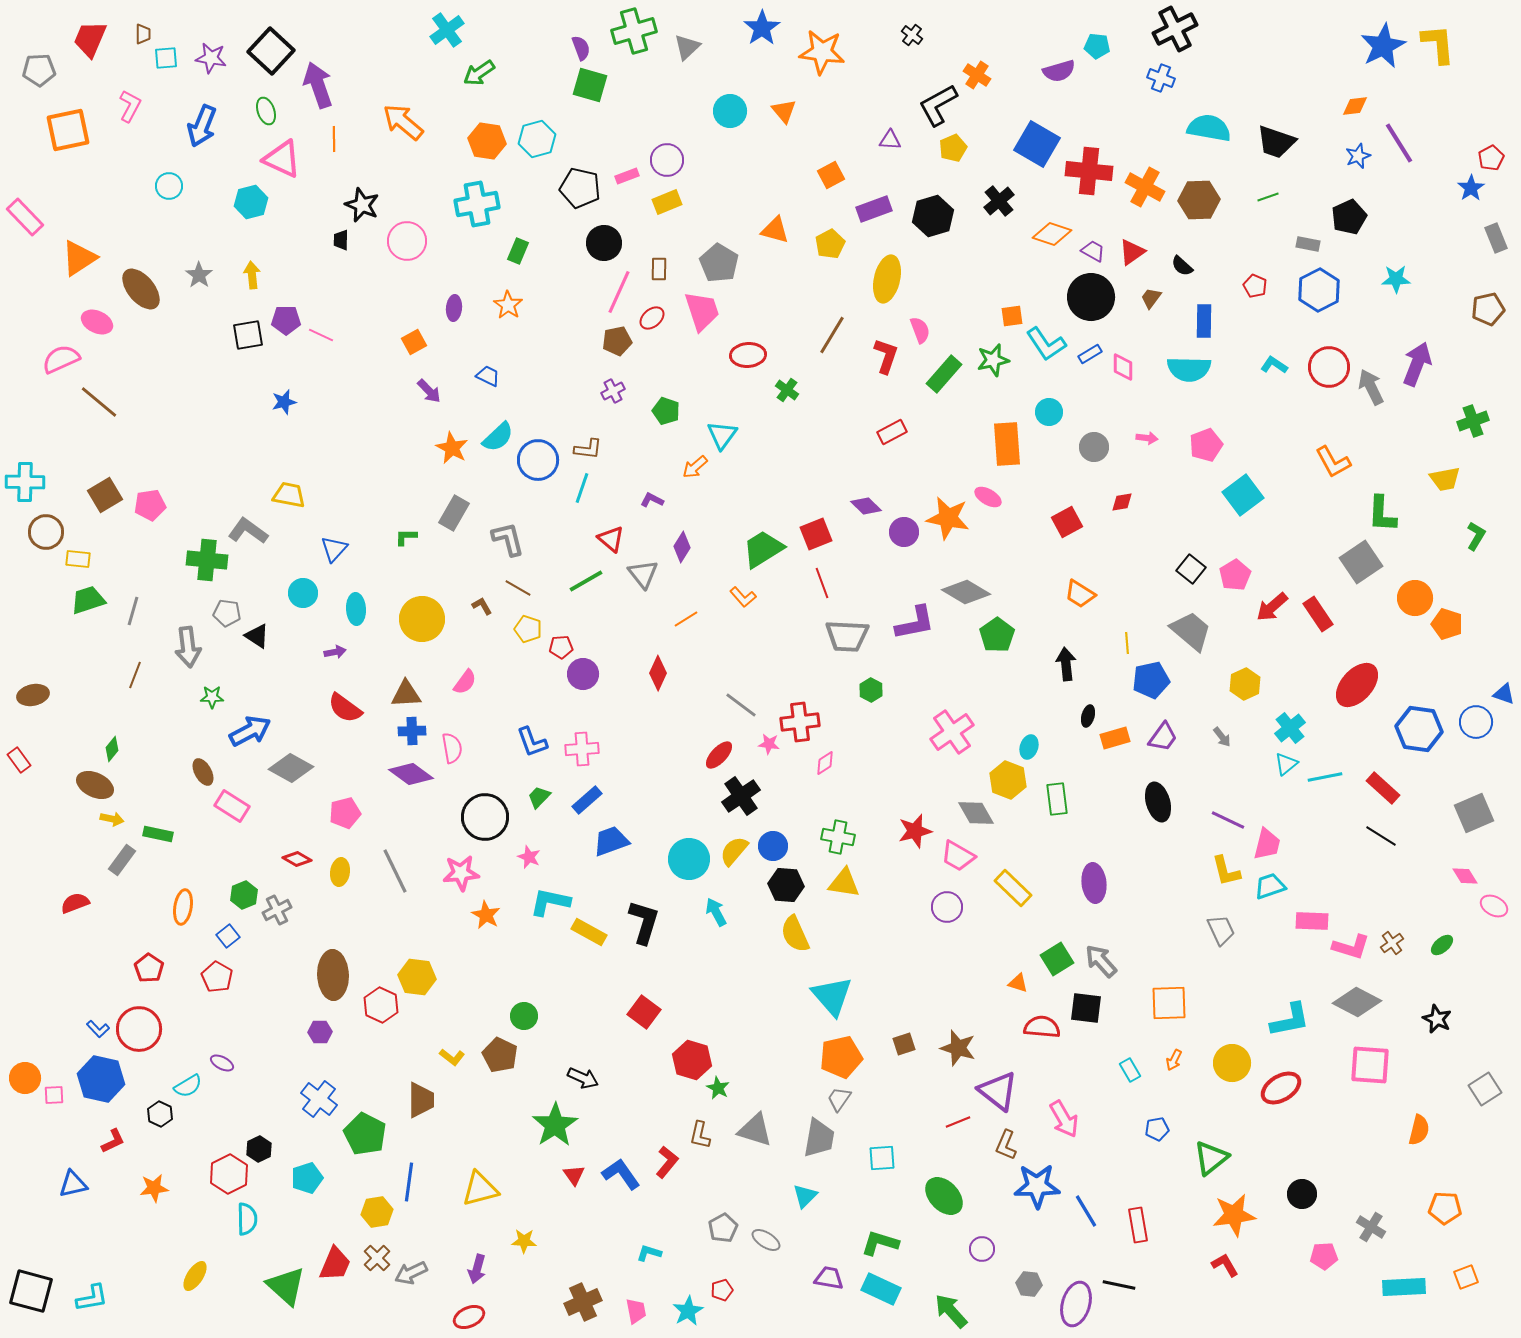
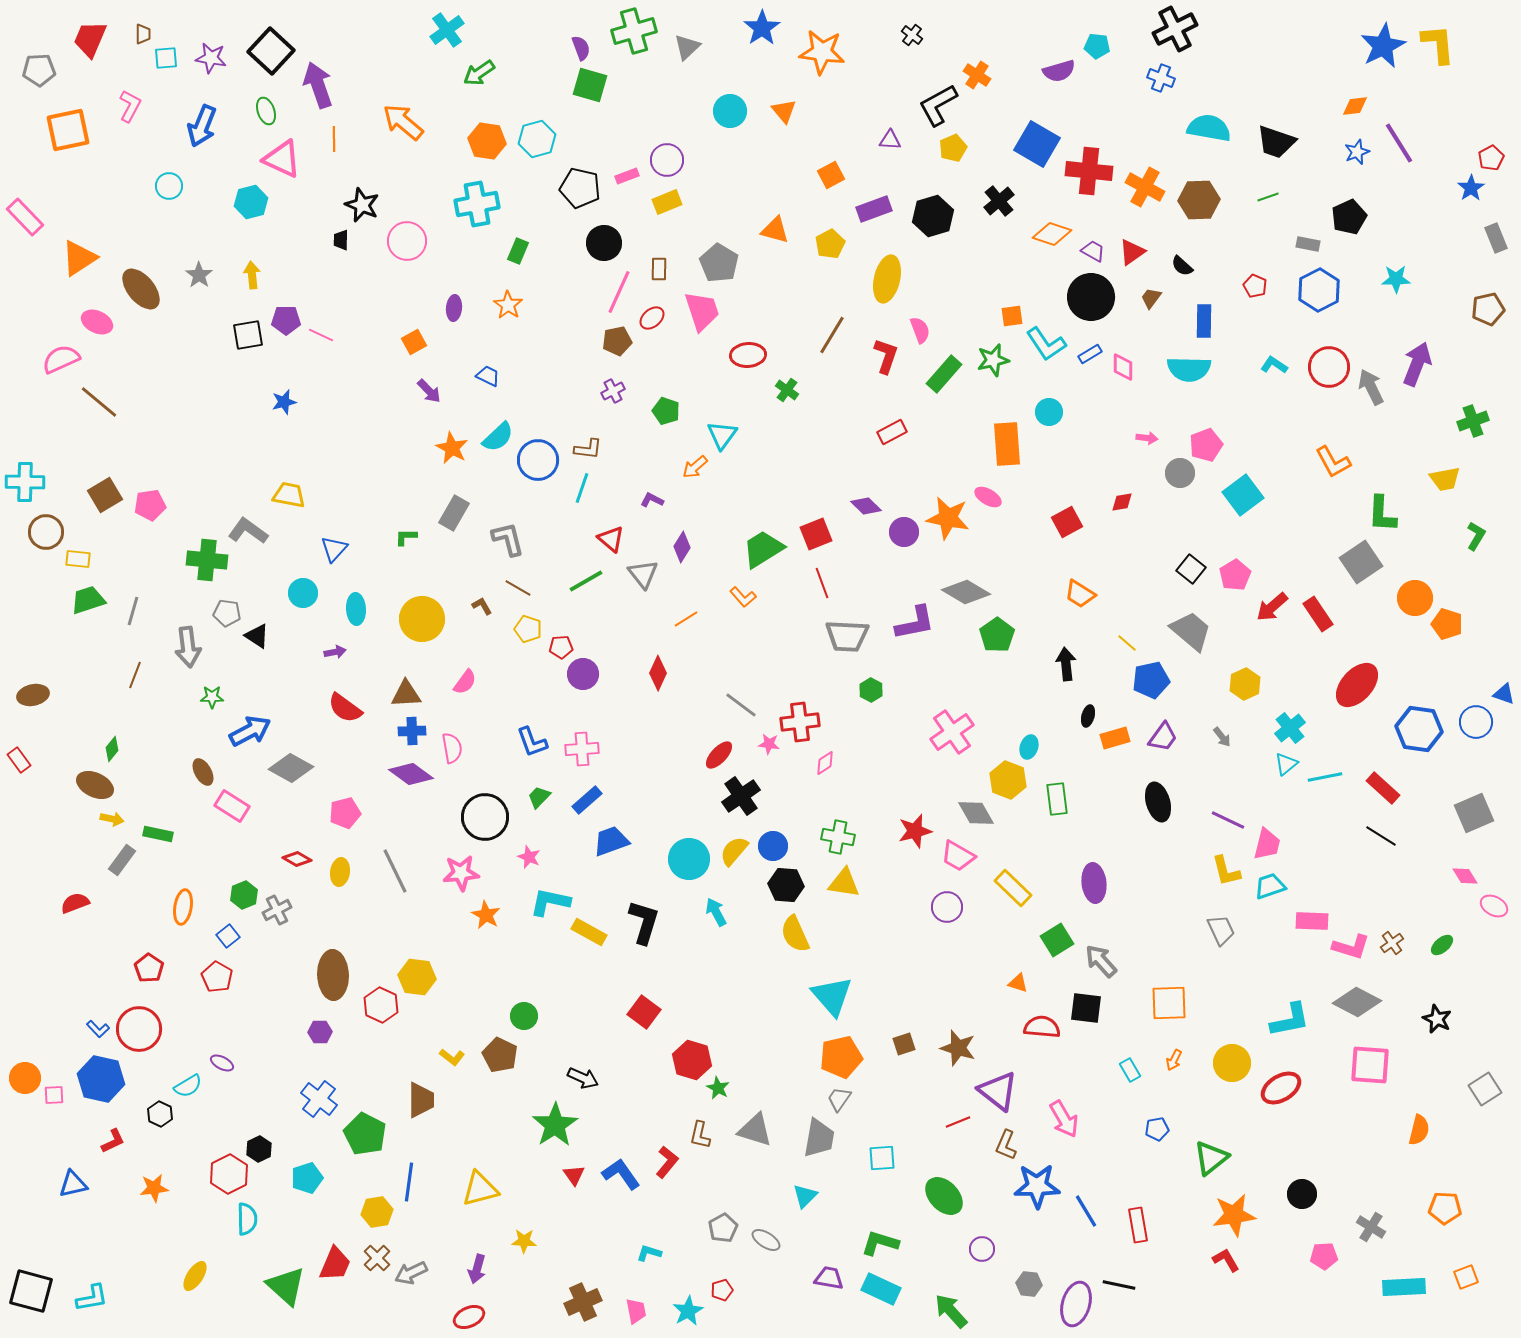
blue star at (1358, 156): moved 1 px left, 4 px up
gray circle at (1094, 447): moved 86 px right, 26 px down
yellow line at (1127, 643): rotated 45 degrees counterclockwise
green square at (1057, 959): moved 19 px up
red L-shape at (1225, 1265): moved 1 px right, 5 px up
